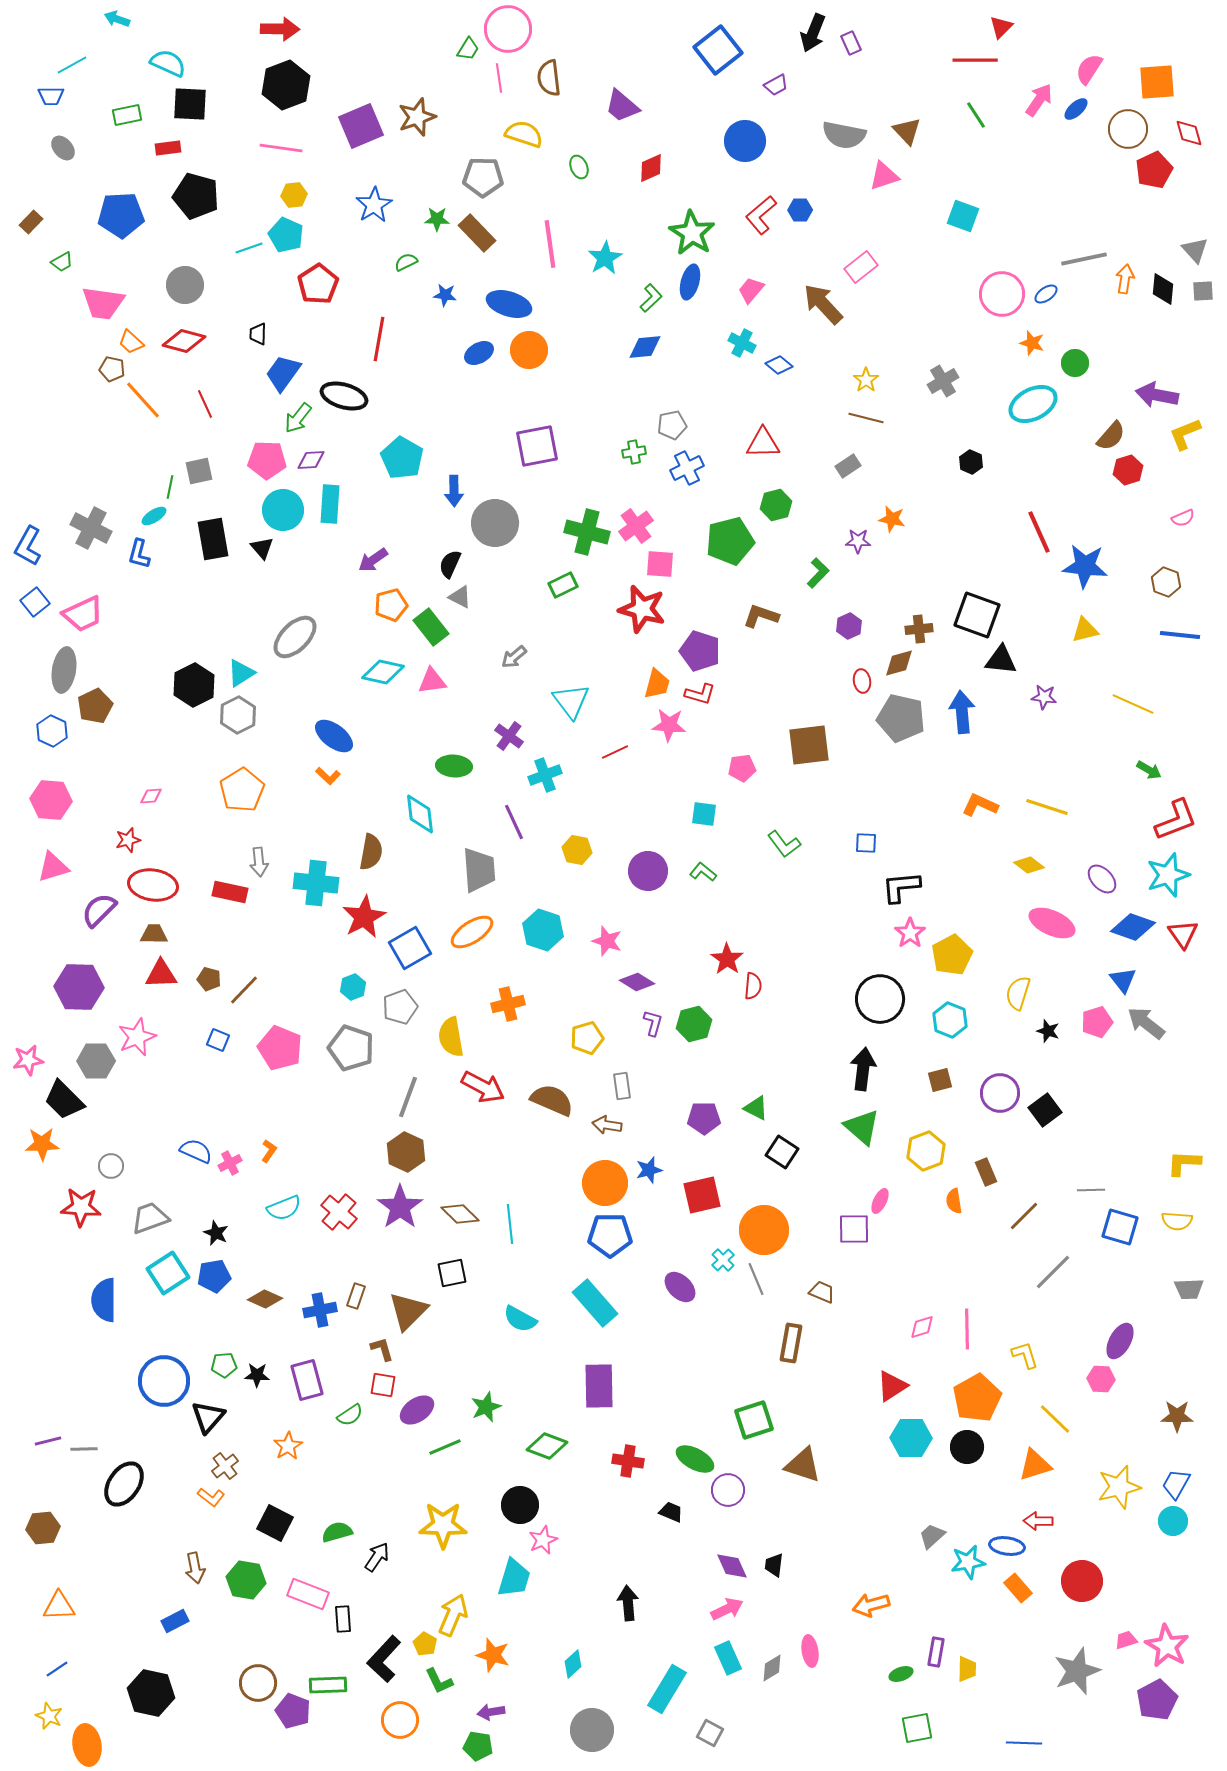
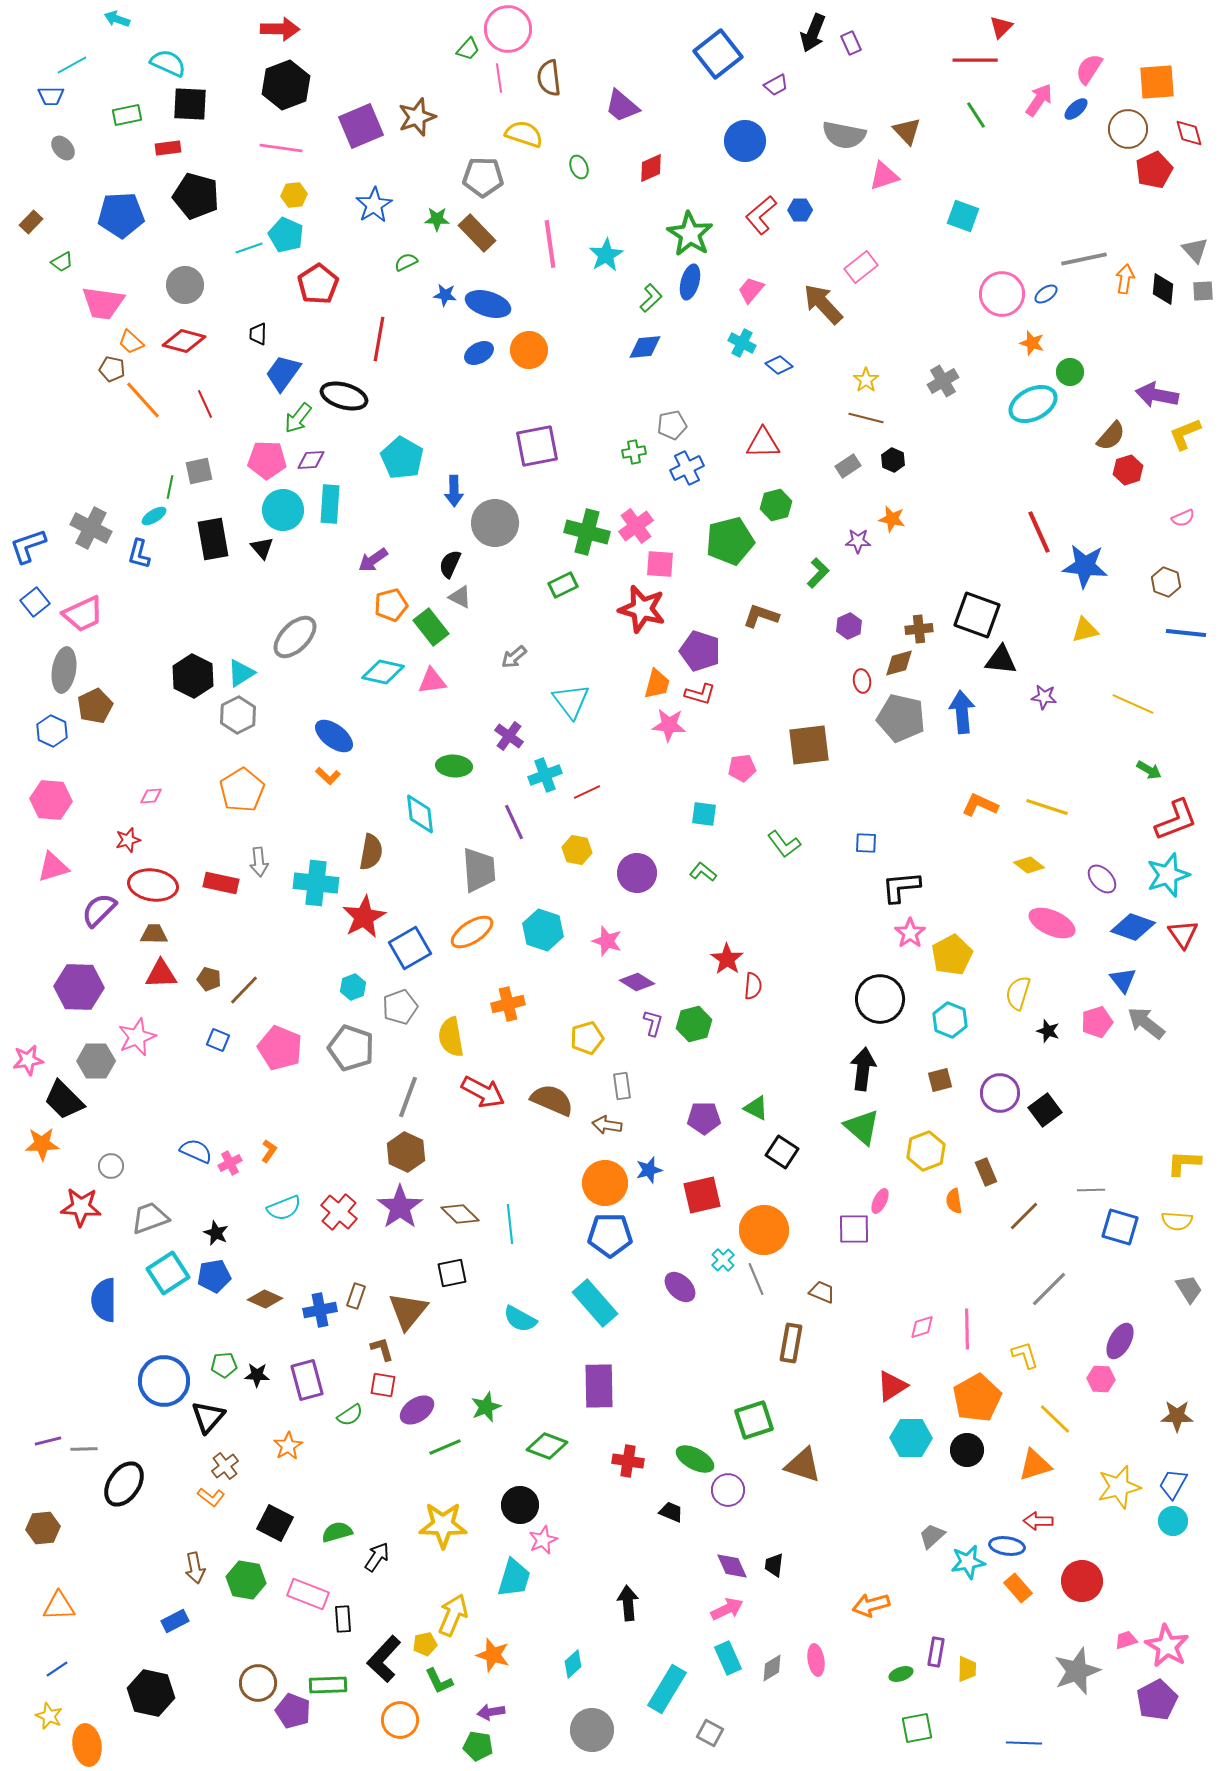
green trapezoid at (468, 49): rotated 10 degrees clockwise
blue square at (718, 50): moved 4 px down
green star at (692, 233): moved 2 px left, 1 px down
cyan star at (605, 258): moved 1 px right, 3 px up
blue ellipse at (509, 304): moved 21 px left
green circle at (1075, 363): moved 5 px left, 9 px down
black hexagon at (971, 462): moved 78 px left, 2 px up
blue L-shape at (28, 546): rotated 42 degrees clockwise
blue line at (1180, 635): moved 6 px right, 2 px up
black hexagon at (194, 685): moved 1 px left, 9 px up; rotated 6 degrees counterclockwise
red line at (615, 752): moved 28 px left, 40 px down
purple circle at (648, 871): moved 11 px left, 2 px down
red rectangle at (230, 892): moved 9 px left, 9 px up
red arrow at (483, 1087): moved 5 px down
gray line at (1053, 1272): moved 4 px left, 17 px down
gray trapezoid at (1189, 1289): rotated 120 degrees counterclockwise
brown triangle at (408, 1311): rotated 6 degrees counterclockwise
black circle at (967, 1447): moved 3 px down
blue trapezoid at (1176, 1484): moved 3 px left
yellow pentagon at (425, 1644): rotated 30 degrees clockwise
pink ellipse at (810, 1651): moved 6 px right, 9 px down
